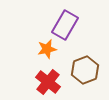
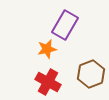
brown hexagon: moved 6 px right, 4 px down
red cross: rotated 10 degrees counterclockwise
